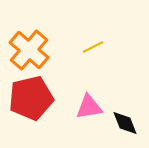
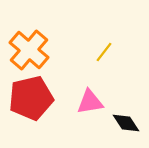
yellow line: moved 11 px right, 5 px down; rotated 25 degrees counterclockwise
pink triangle: moved 1 px right, 5 px up
black diamond: moved 1 px right; rotated 12 degrees counterclockwise
